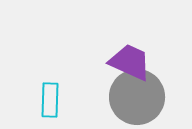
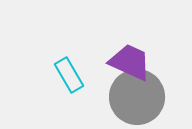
cyan rectangle: moved 19 px right, 25 px up; rotated 32 degrees counterclockwise
